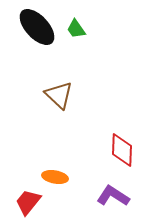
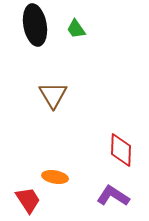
black ellipse: moved 2 px left, 2 px up; rotated 33 degrees clockwise
brown triangle: moved 6 px left; rotated 16 degrees clockwise
red diamond: moved 1 px left
red trapezoid: moved 2 px up; rotated 108 degrees clockwise
